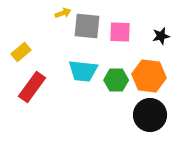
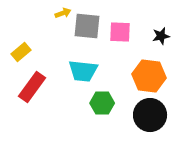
green hexagon: moved 14 px left, 23 px down
